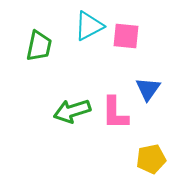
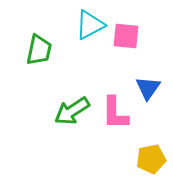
cyan triangle: moved 1 px right, 1 px up
green trapezoid: moved 4 px down
blue triangle: moved 1 px up
green arrow: rotated 15 degrees counterclockwise
